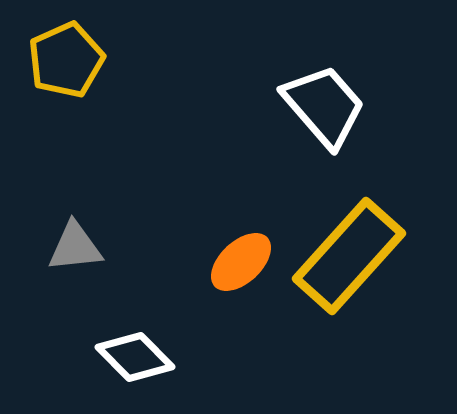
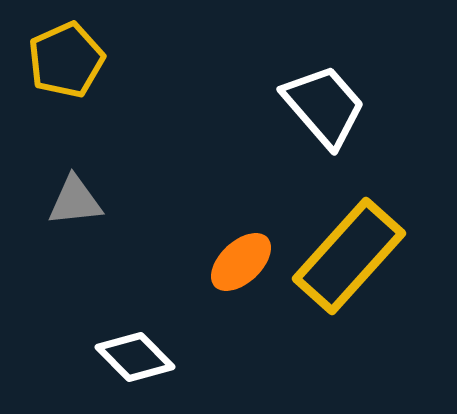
gray triangle: moved 46 px up
